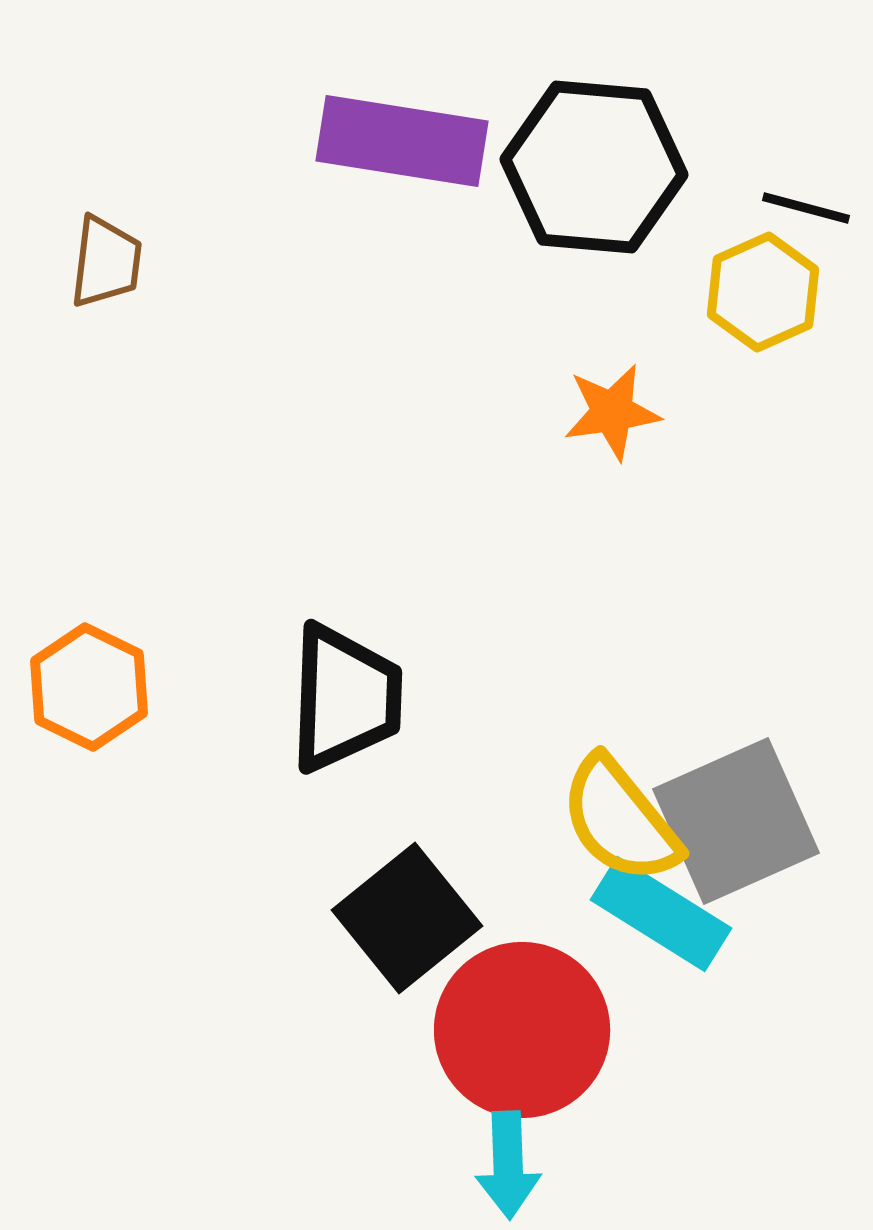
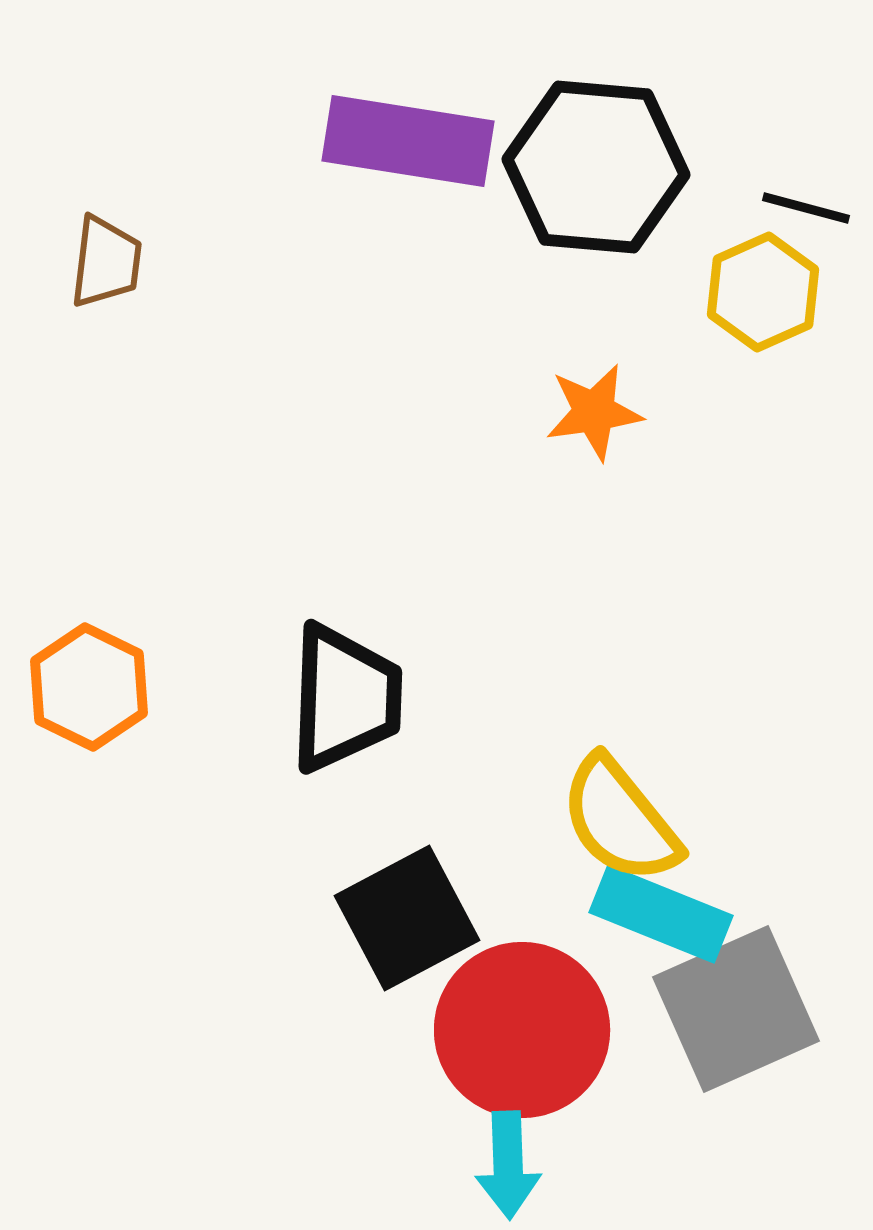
purple rectangle: moved 6 px right
black hexagon: moved 2 px right
orange star: moved 18 px left
gray square: moved 188 px down
cyan rectangle: rotated 10 degrees counterclockwise
black square: rotated 11 degrees clockwise
